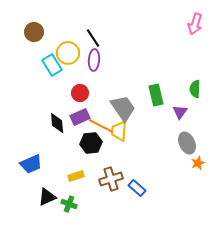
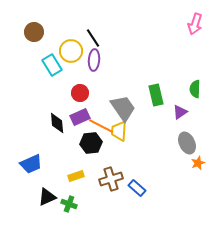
yellow circle: moved 3 px right, 2 px up
purple triangle: rotated 21 degrees clockwise
